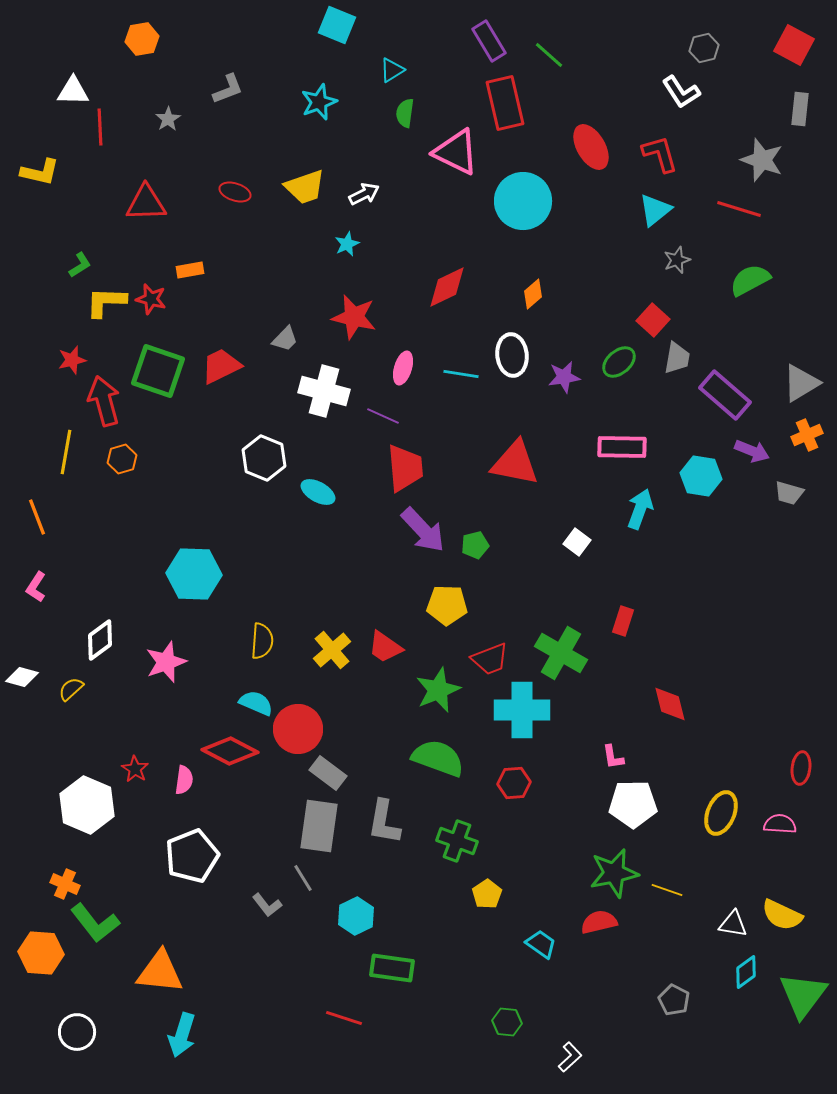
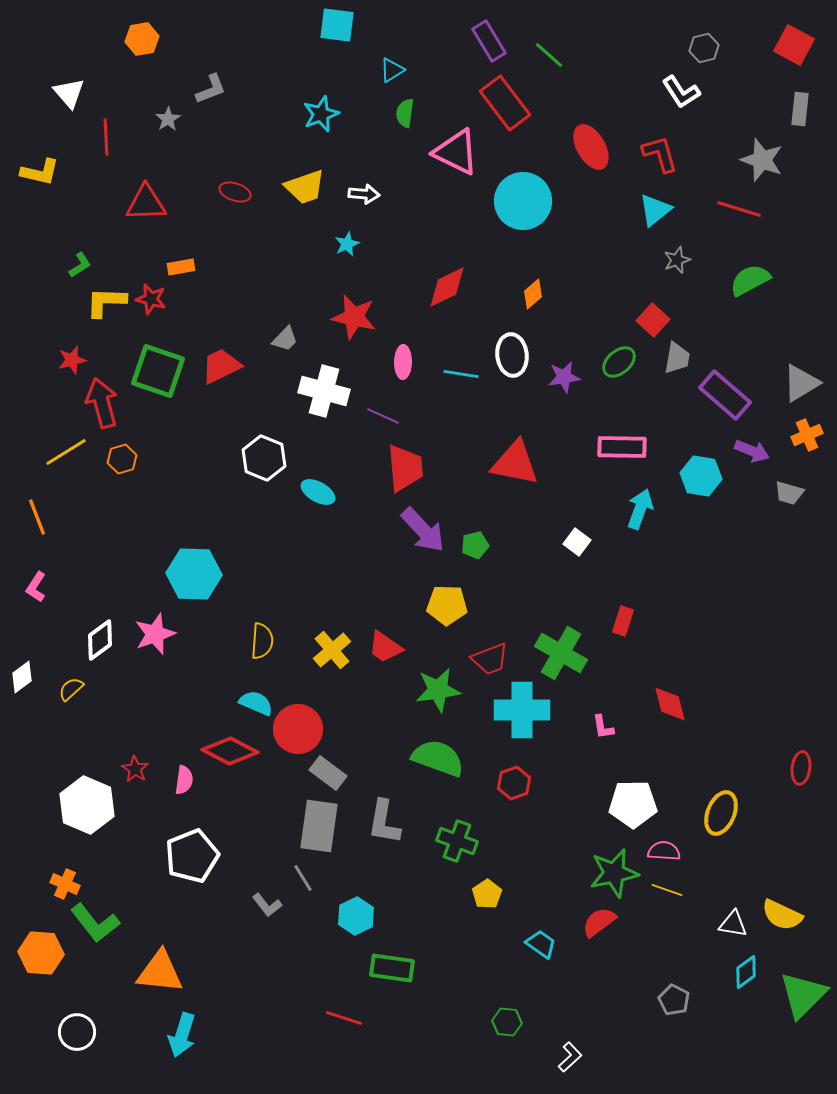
cyan square at (337, 25): rotated 15 degrees counterclockwise
gray L-shape at (228, 89): moved 17 px left
white triangle at (73, 91): moved 4 px left, 2 px down; rotated 48 degrees clockwise
cyan star at (319, 102): moved 2 px right, 12 px down
red rectangle at (505, 103): rotated 24 degrees counterclockwise
red line at (100, 127): moved 6 px right, 10 px down
white arrow at (364, 194): rotated 32 degrees clockwise
orange rectangle at (190, 270): moved 9 px left, 3 px up
pink ellipse at (403, 368): moved 6 px up; rotated 16 degrees counterclockwise
red arrow at (104, 401): moved 2 px left, 2 px down
yellow line at (66, 452): rotated 48 degrees clockwise
pink star at (166, 662): moved 11 px left, 28 px up
white diamond at (22, 677): rotated 52 degrees counterclockwise
green star at (438, 690): rotated 15 degrees clockwise
pink L-shape at (613, 757): moved 10 px left, 30 px up
red hexagon at (514, 783): rotated 16 degrees counterclockwise
pink semicircle at (780, 824): moved 116 px left, 27 px down
red semicircle at (599, 922): rotated 24 degrees counterclockwise
green triangle at (803, 995): rotated 8 degrees clockwise
